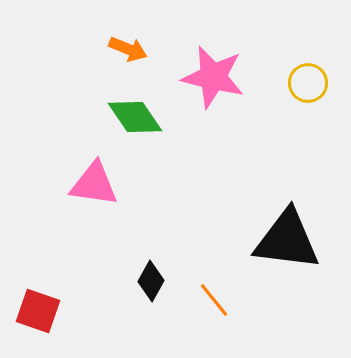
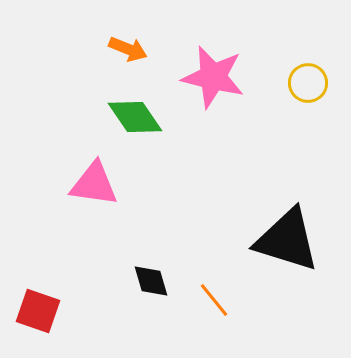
black triangle: rotated 10 degrees clockwise
black diamond: rotated 45 degrees counterclockwise
